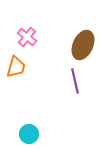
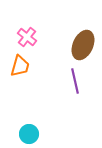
orange trapezoid: moved 4 px right, 1 px up
